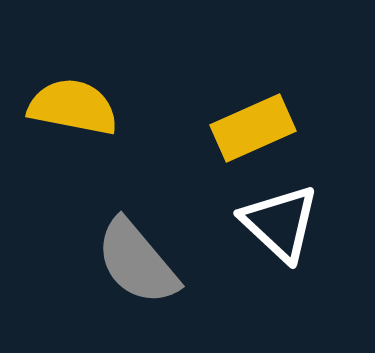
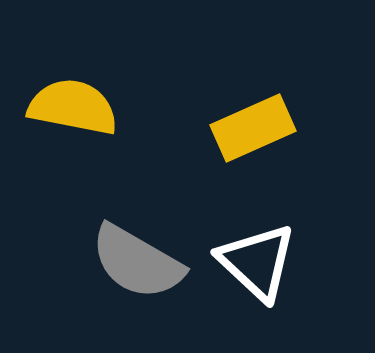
white triangle: moved 23 px left, 39 px down
gray semicircle: rotated 20 degrees counterclockwise
